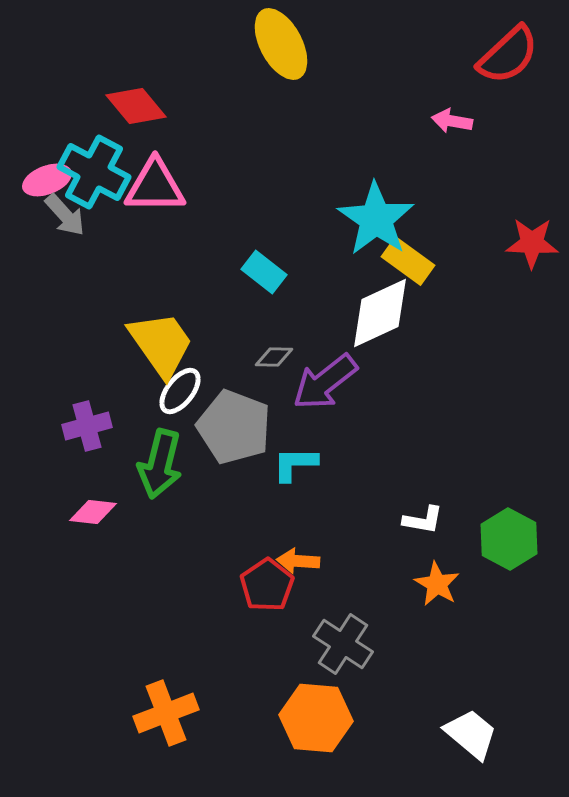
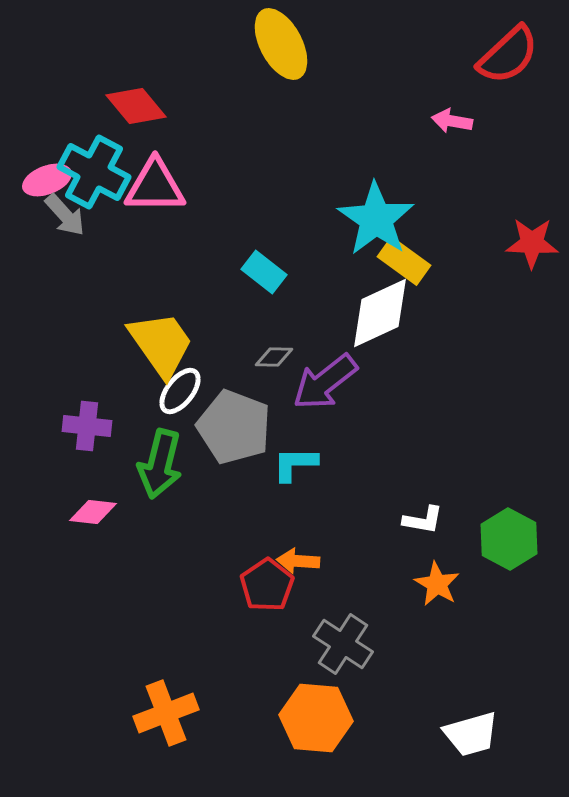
yellow rectangle: moved 4 px left
purple cross: rotated 21 degrees clockwise
white trapezoid: rotated 124 degrees clockwise
